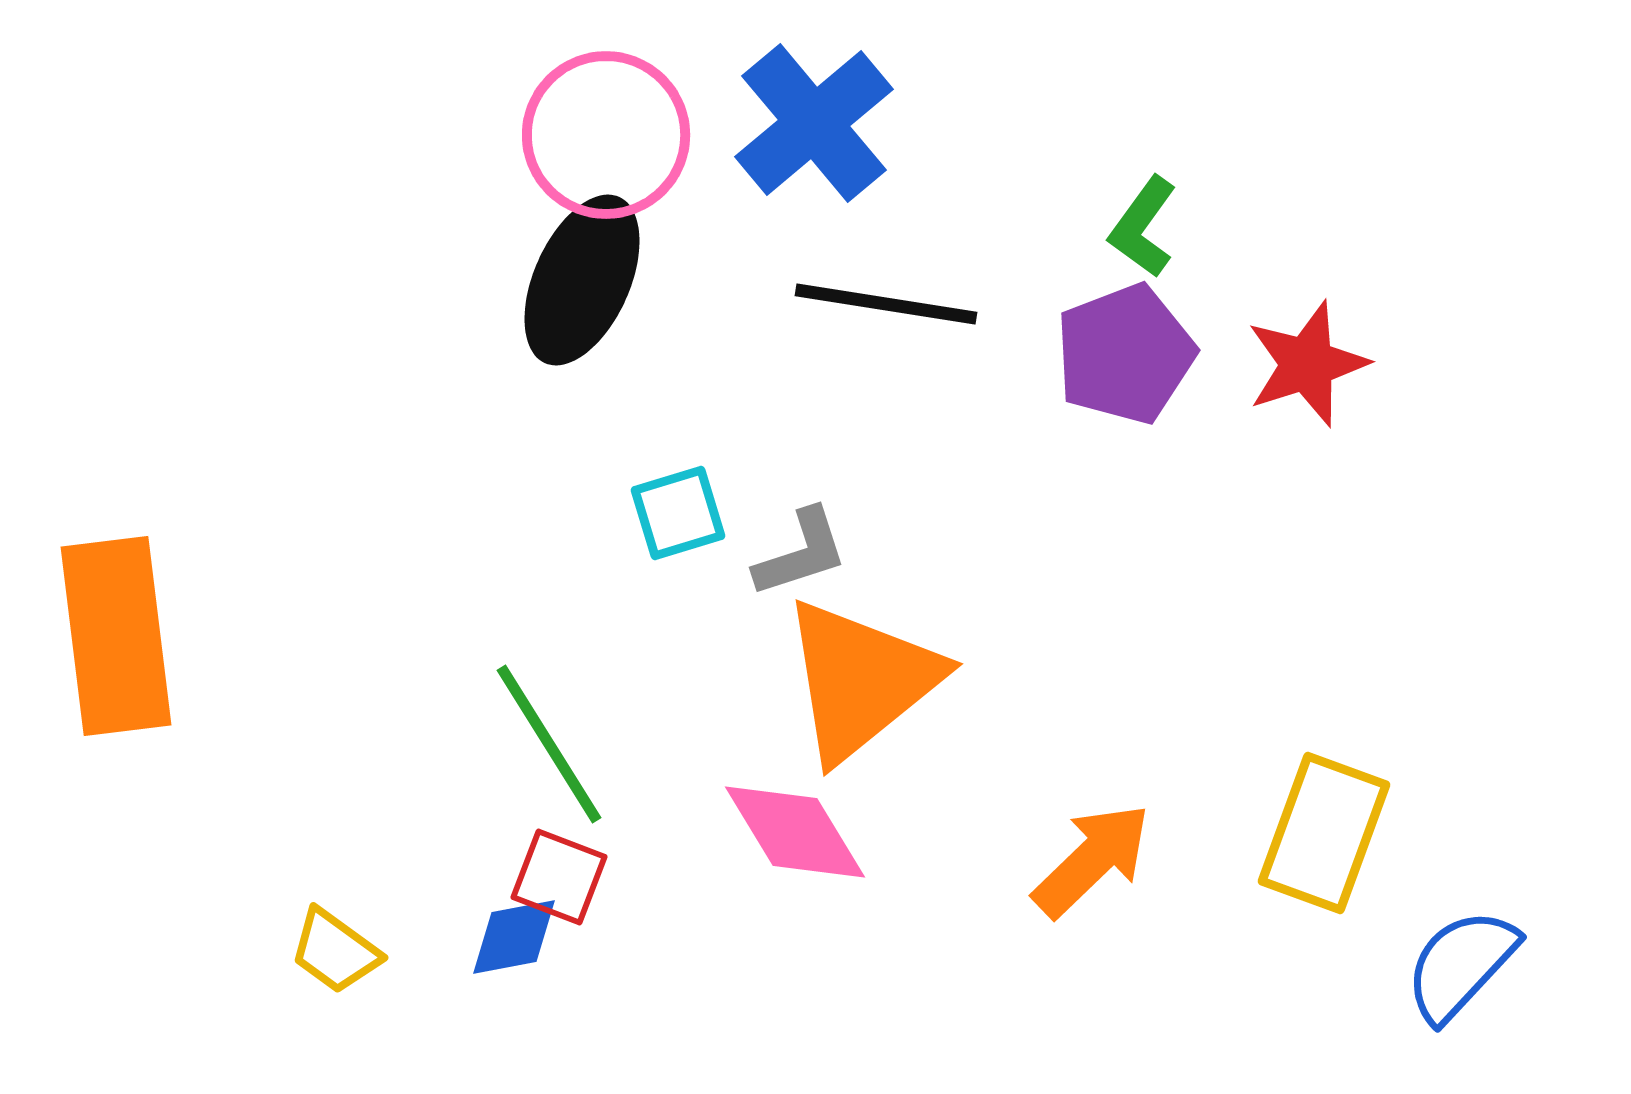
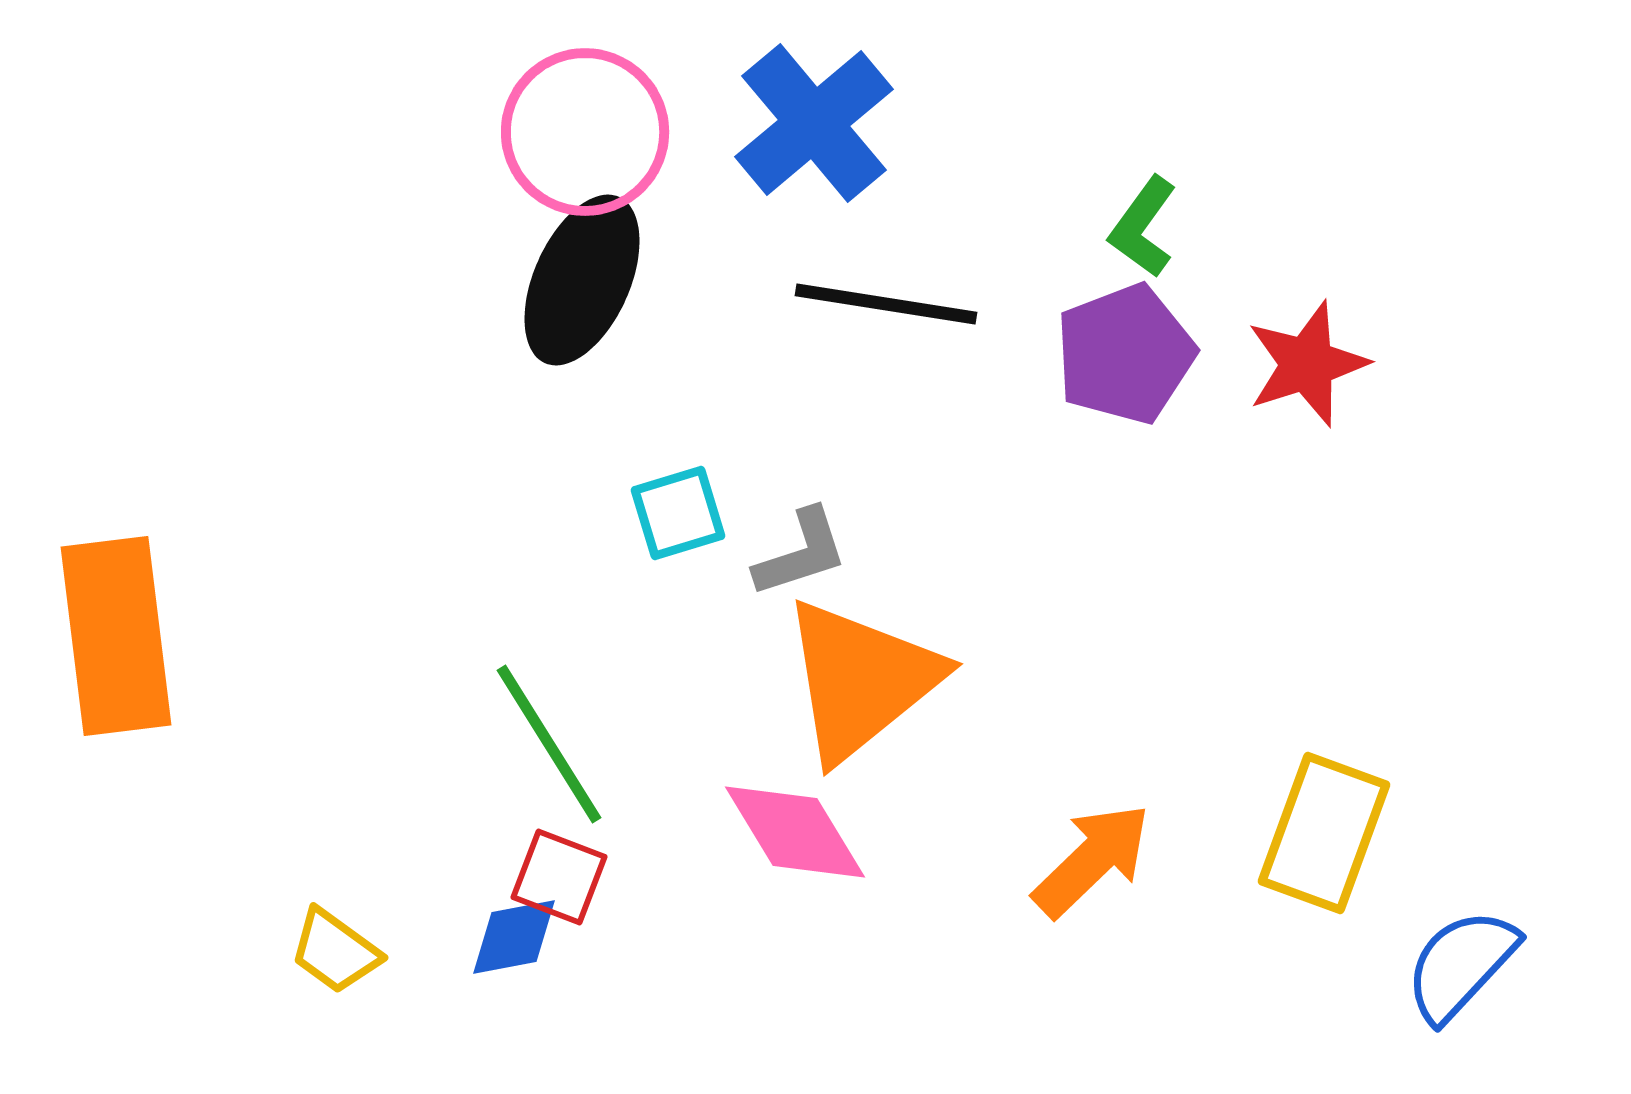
pink circle: moved 21 px left, 3 px up
